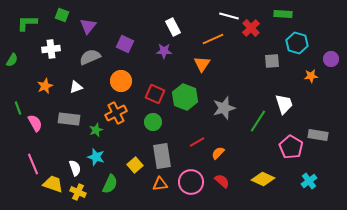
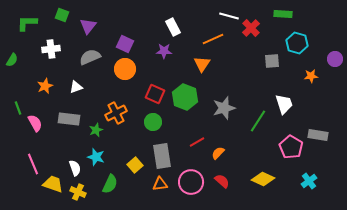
purple circle at (331, 59): moved 4 px right
orange circle at (121, 81): moved 4 px right, 12 px up
